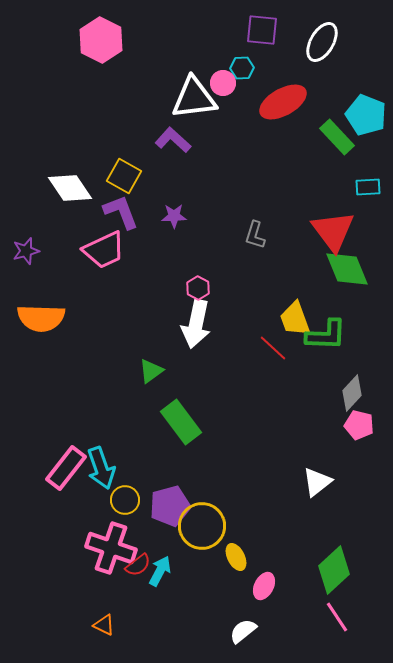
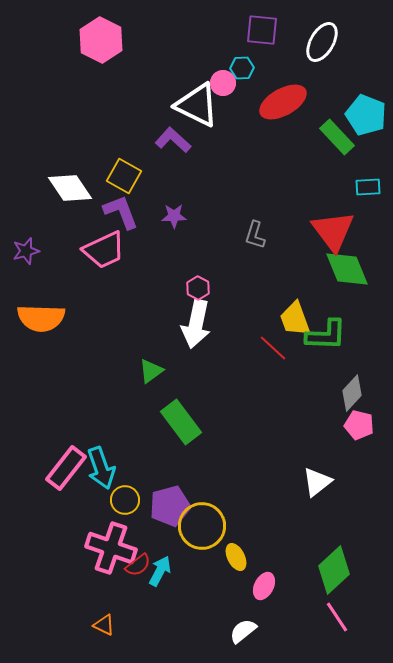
white triangle at (194, 98): moved 3 px right, 7 px down; rotated 33 degrees clockwise
